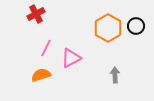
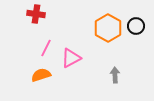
red cross: rotated 36 degrees clockwise
